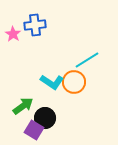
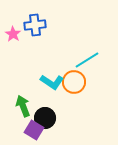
green arrow: rotated 75 degrees counterclockwise
